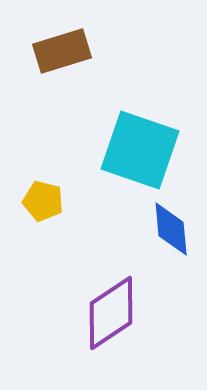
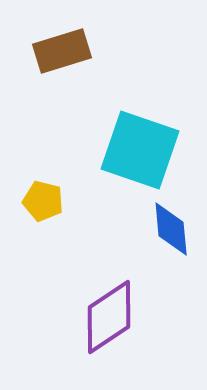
purple diamond: moved 2 px left, 4 px down
